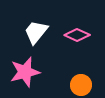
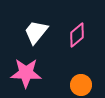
pink diamond: rotated 65 degrees counterclockwise
pink star: moved 1 px right, 1 px down; rotated 16 degrees clockwise
